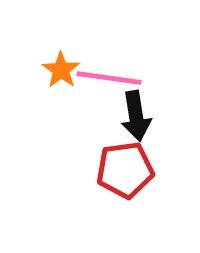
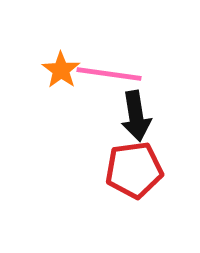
pink line: moved 4 px up
red pentagon: moved 9 px right
